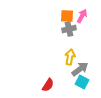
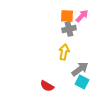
pink arrow: rotated 16 degrees clockwise
yellow arrow: moved 6 px left, 5 px up
red semicircle: moved 1 px left, 1 px down; rotated 88 degrees clockwise
